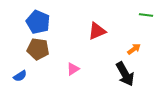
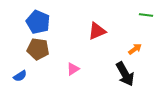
orange arrow: moved 1 px right
